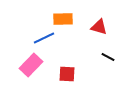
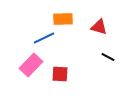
red square: moved 7 px left
